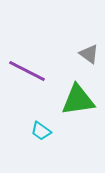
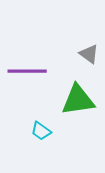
purple line: rotated 27 degrees counterclockwise
